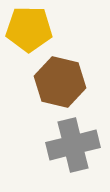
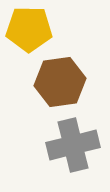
brown hexagon: rotated 21 degrees counterclockwise
